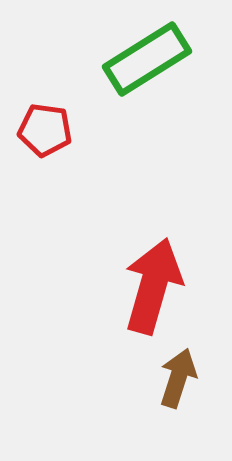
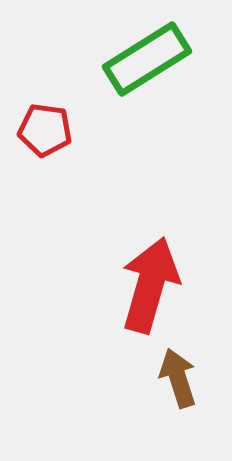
red arrow: moved 3 px left, 1 px up
brown arrow: rotated 36 degrees counterclockwise
